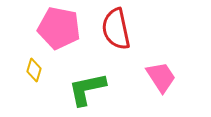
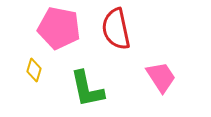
green L-shape: rotated 90 degrees counterclockwise
